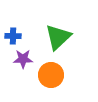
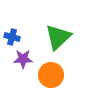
blue cross: moved 1 px left, 1 px down; rotated 14 degrees clockwise
